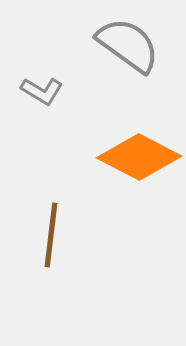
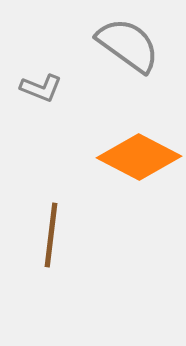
gray L-shape: moved 1 px left, 3 px up; rotated 9 degrees counterclockwise
